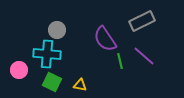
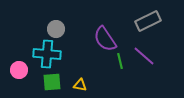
gray rectangle: moved 6 px right
gray circle: moved 1 px left, 1 px up
green square: rotated 30 degrees counterclockwise
